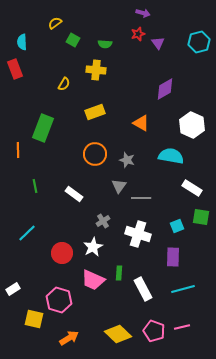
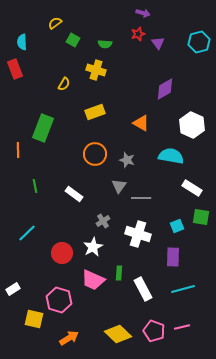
yellow cross at (96, 70): rotated 12 degrees clockwise
